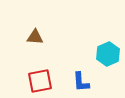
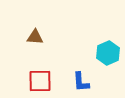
cyan hexagon: moved 1 px up
red square: rotated 10 degrees clockwise
